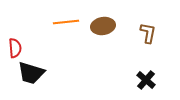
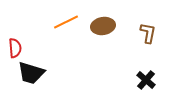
orange line: rotated 20 degrees counterclockwise
